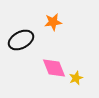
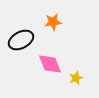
pink diamond: moved 4 px left, 4 px up
